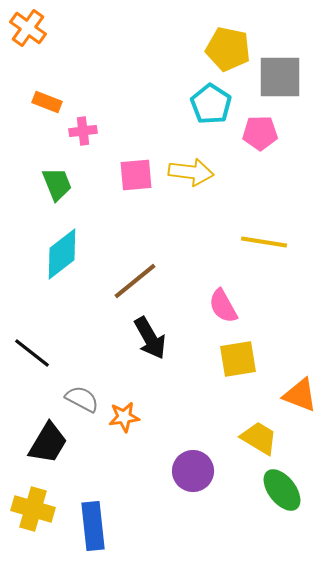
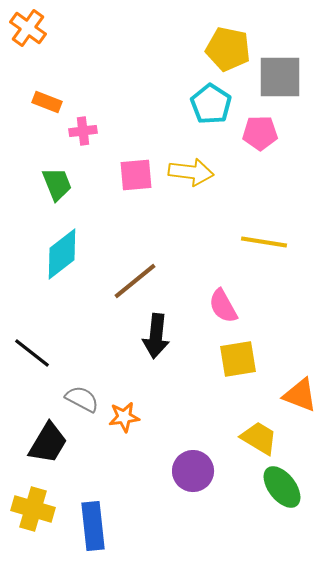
black arrow: moved 6 px right, 2 px up; rotated 36 degrees clockwise
green ellipse: moved 3 px up
